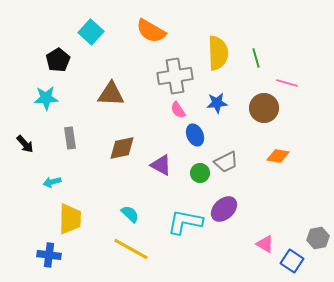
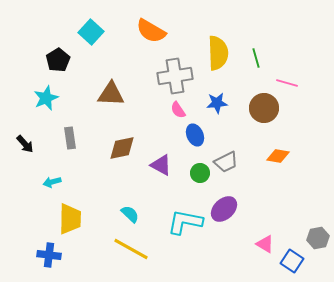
cyan star: rotated 20 degrees counterclockwise
